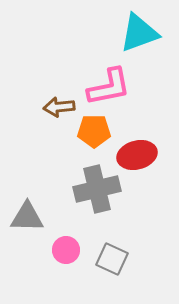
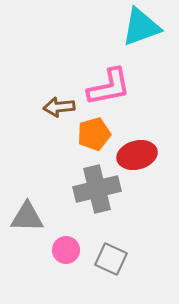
cyan triangle: moved 2 px right, 6 px up
orange pentagon: moved 3 px down; rotated 16 degrees counterclockwise
gray square: moved 1 px left
